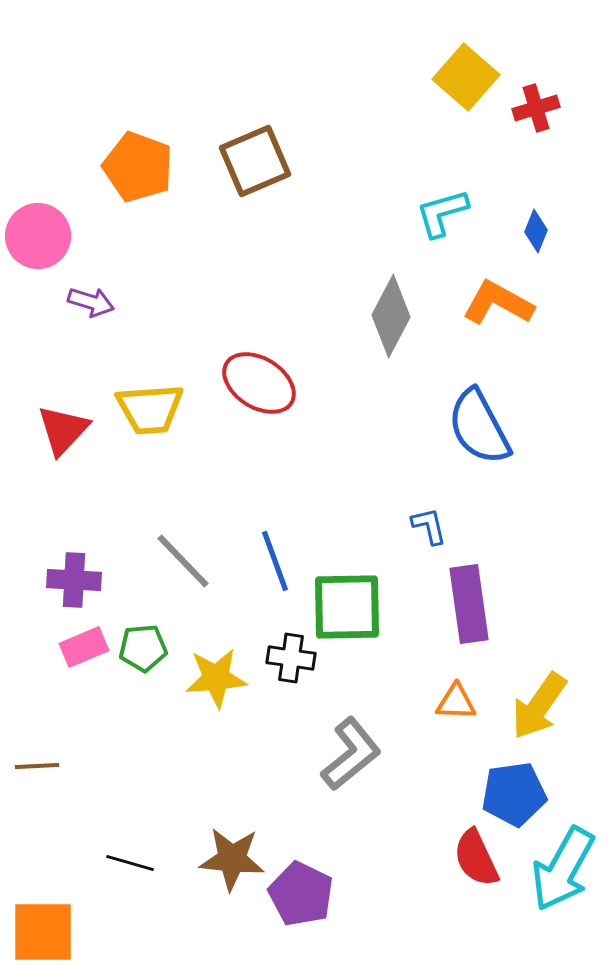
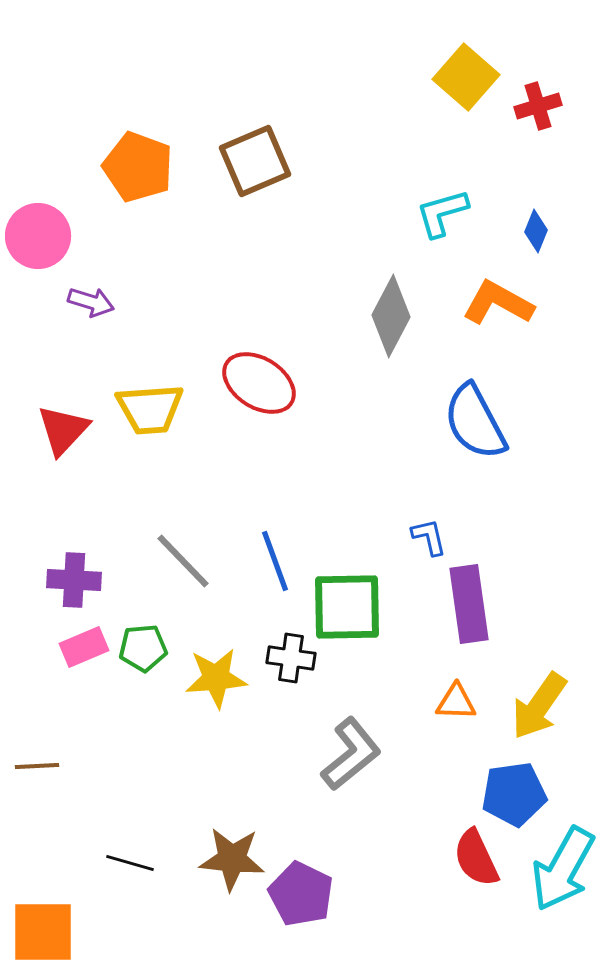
red cross: moved 2 px right, 2 px up
blue semicircle: moved 4 px left, 5 px up
blue L-shape: moved 11 px down
